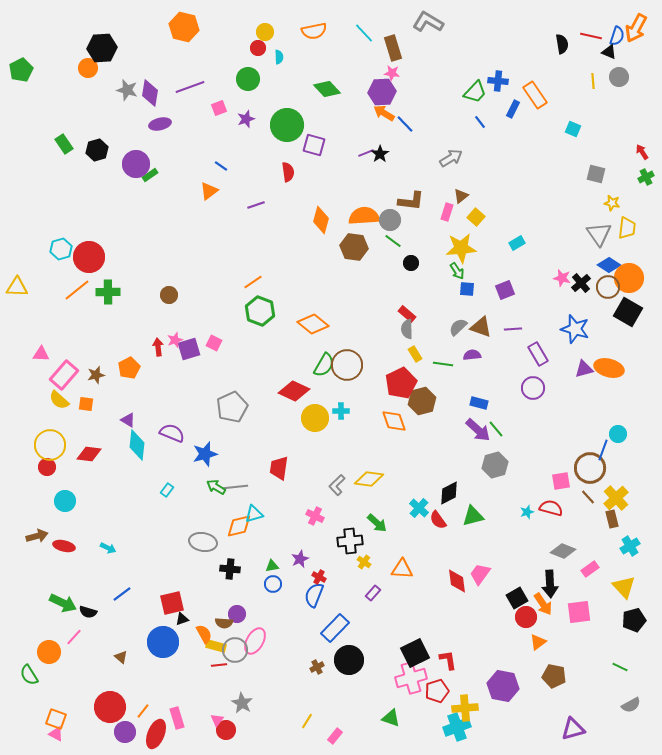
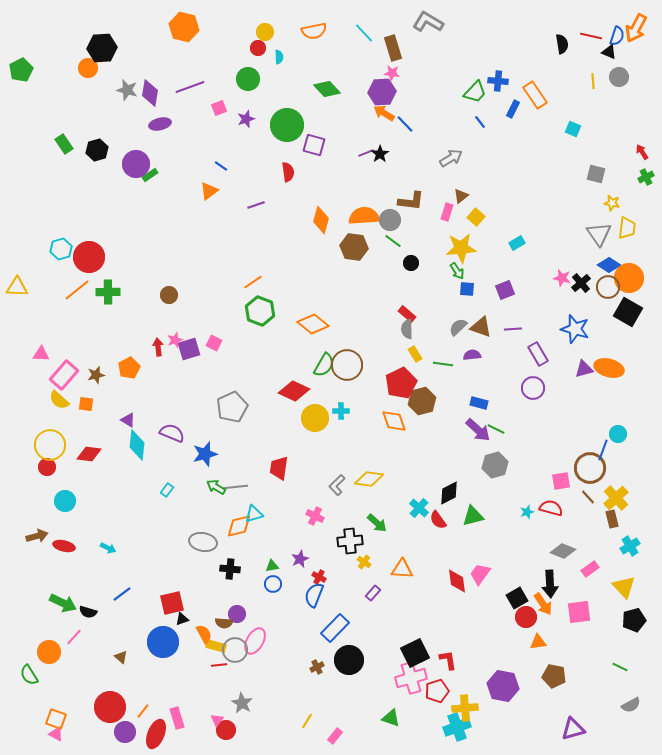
green line at (496, 429): rotated 24 degrees counterclockwise
orange triangle at (538, 642): rotated 30 degrees clockwise
